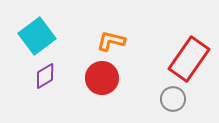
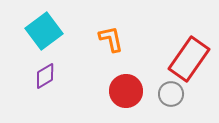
cyan square: moved 7 px right, 5 px up
orange L-shape: moved 2 px up; rotated 64 degrees clockwise
red circle: moved 24 px right, 13 px down
gray circle: moved 2 px left, 5 px up
